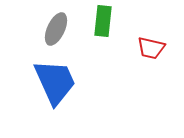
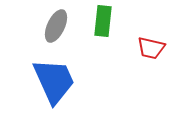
gray ellipse: moved 3 px up
blue trapezoid: moved 1 px left, 1 px up
